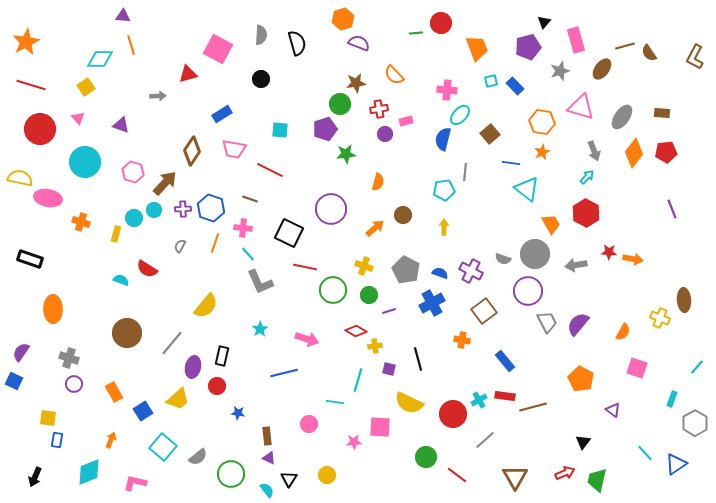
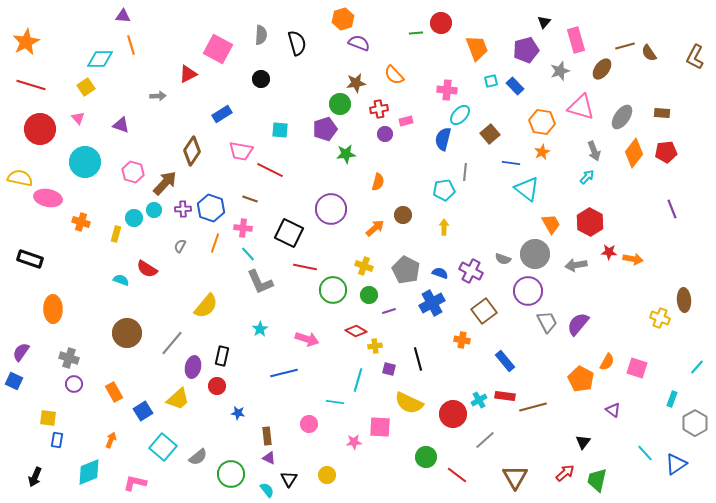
purple pentagon at (528, 47): moved 2 px left, 3 px down
red triangle at (188, 74): rotated 12 degrees counterclockwise
pink trapezoid at (234, 149): moved 7 px right, 2 px down
red hexagon at (586, 213): moved 4 px right, 9 px down
orange semicircle at (623, 332): moved 16 px left, 30 px down
red arrow at (565, 473): rotated 18 degrees counterclockwise
